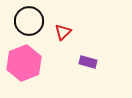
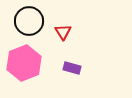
red triangle: rotated 18 degrees counterclockwise
purple rectangle: moved 16 px left, 6 px down
